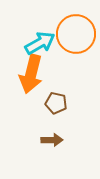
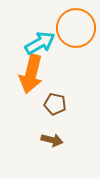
orange circle: moved 6 px up
brown pentagon: moved 1 px left, 1 px down
brown arrow: rotated 15 degrees clockwise
